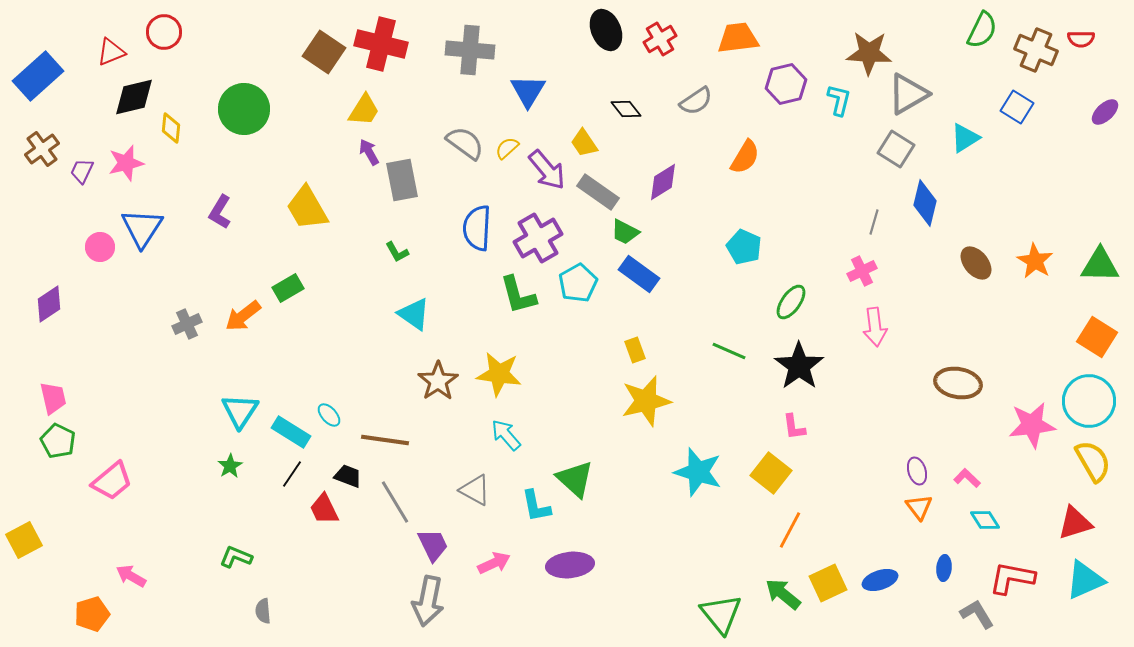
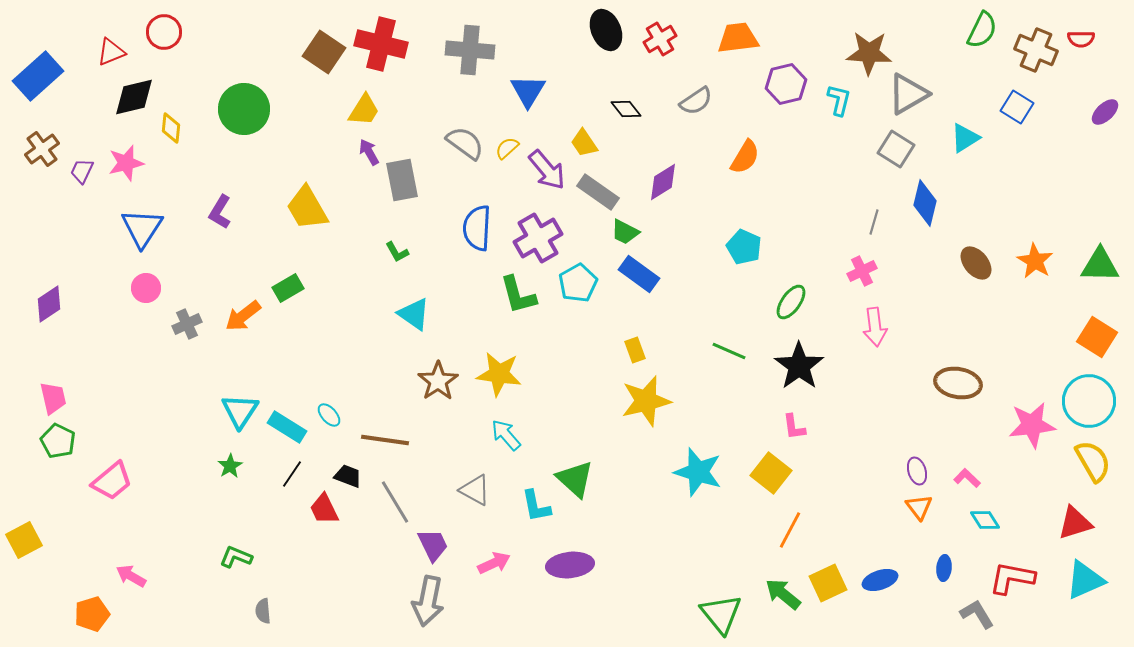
pink circle at (100, 247): moved 46 px right, 41 px down
cyan rectangle at (291, 432): moved 4 px left, 5 px up
